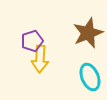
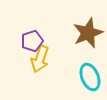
yellow arrow: rotated 16 degrees clockwise
